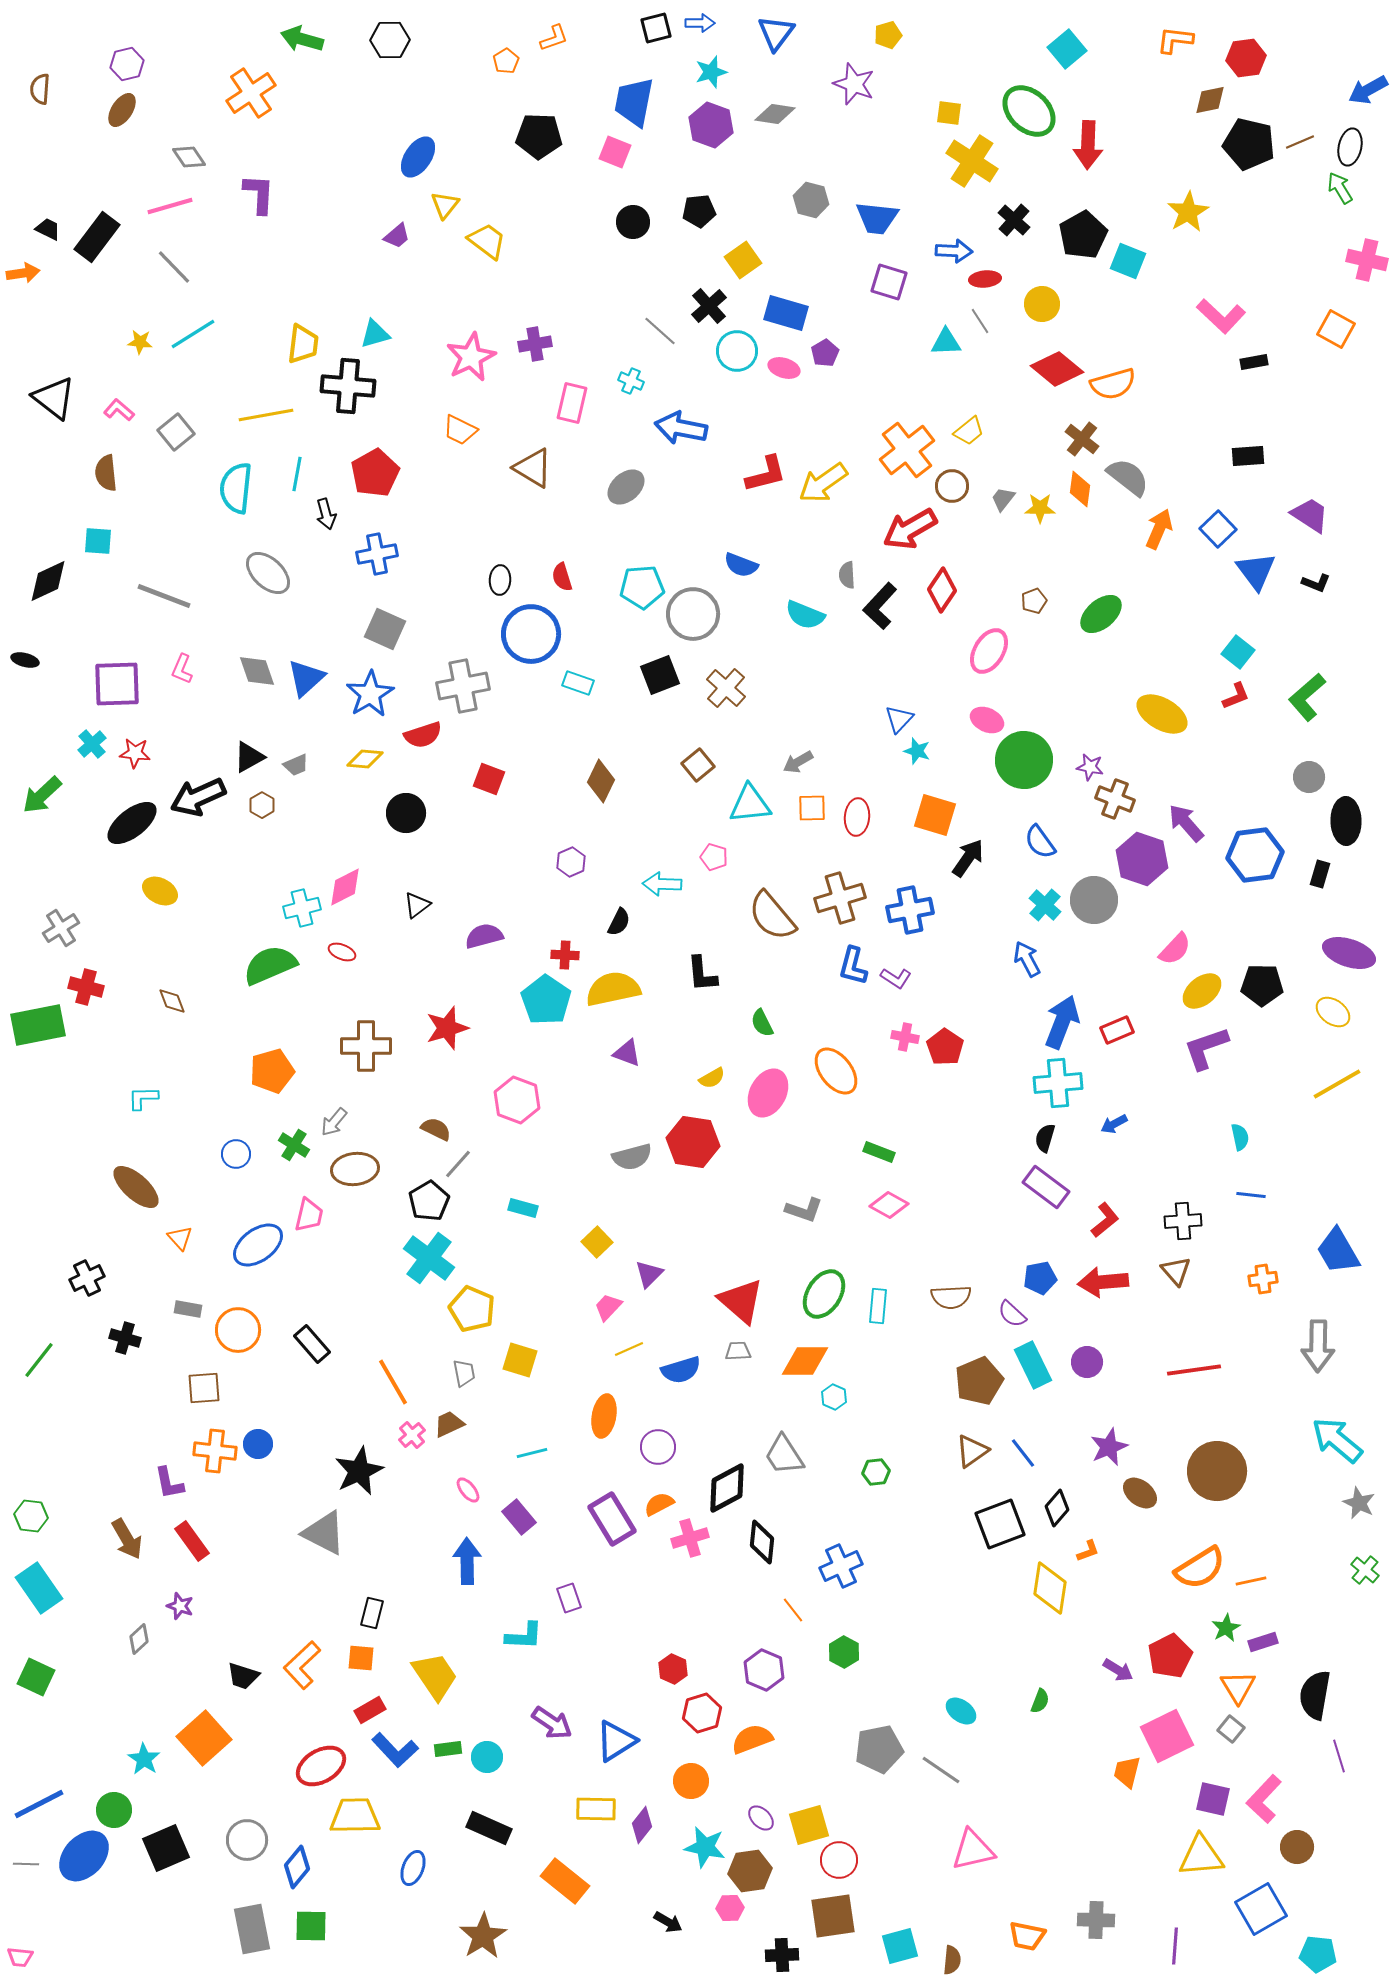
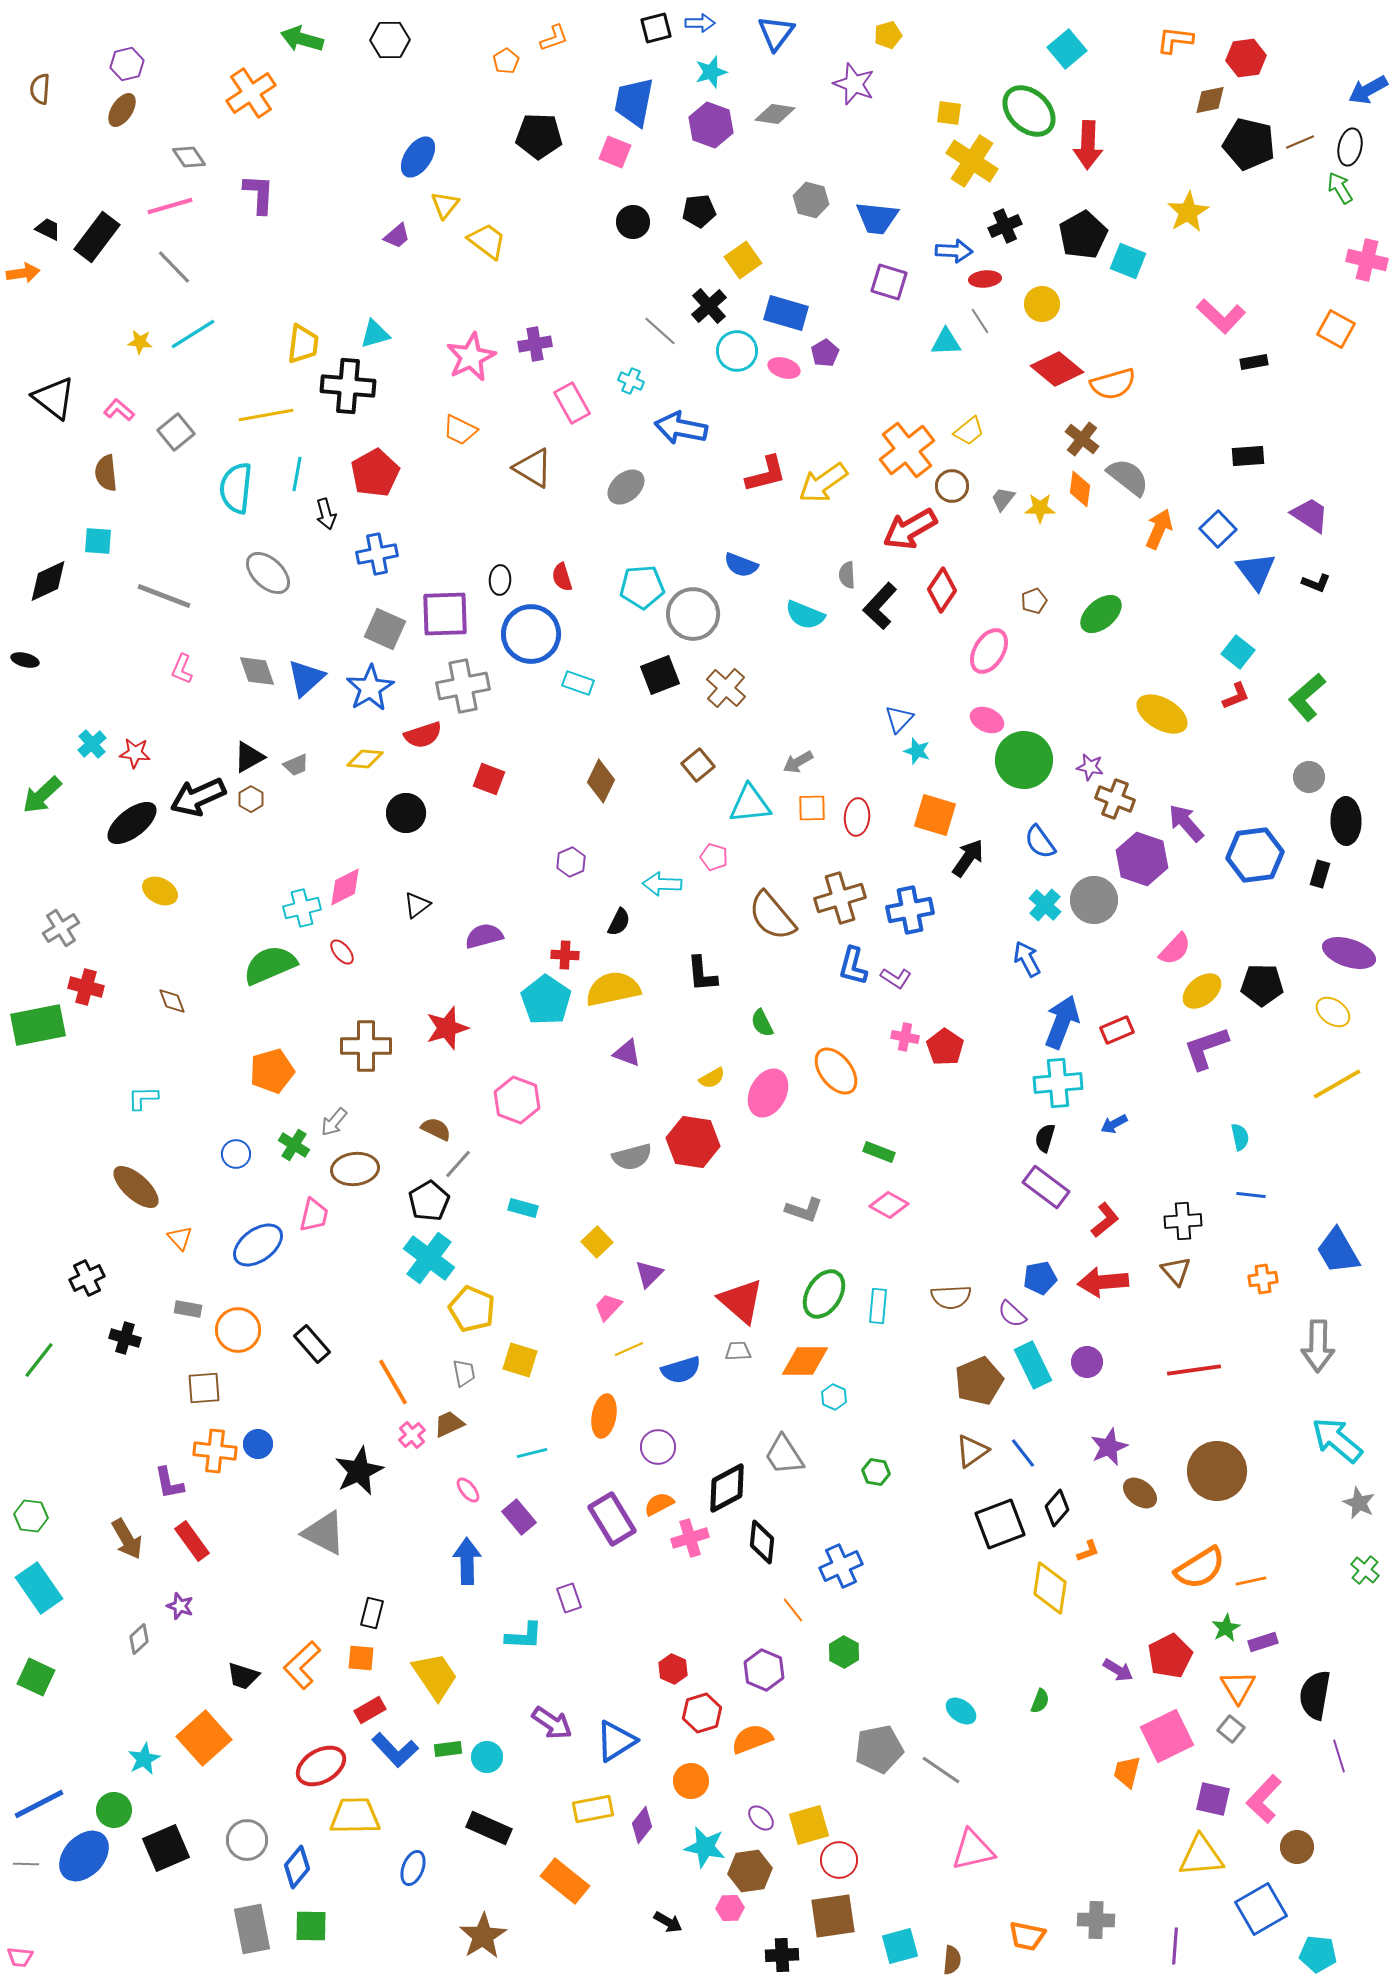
black cross at (1014, 220): moved 9 px left, 6 px down; rotated 24 degrees clockwise
pink rectangle at (572, 403): rotated 42 degrees counterclockwise
purple square at (117, 684): moved 328 px right, 70 px up
blue star at (370, 694): moved 6 px up
brown hexagon at (262, 805): moved 11 px left, 6 px up
red ellipse at (342, 952): rotated 28 degrees clockwise
pink trapezoid at (309, 1215): moved 5 px right
green hexagon at (876, 1472): rotated 16 degrees clockwise
cyan star at (144, 1759): rotated 12 degrees clockwise
yellow rectangle at (596, 1809): moved 3 px left; rotated 12 degrees counterclockwise
